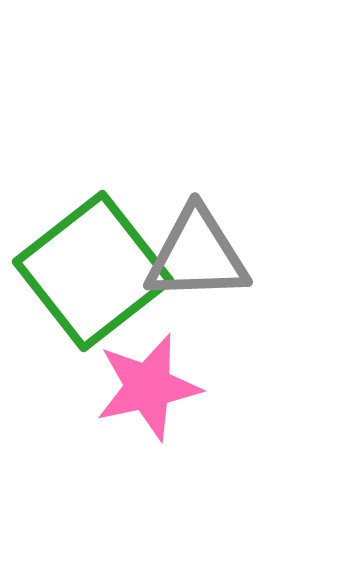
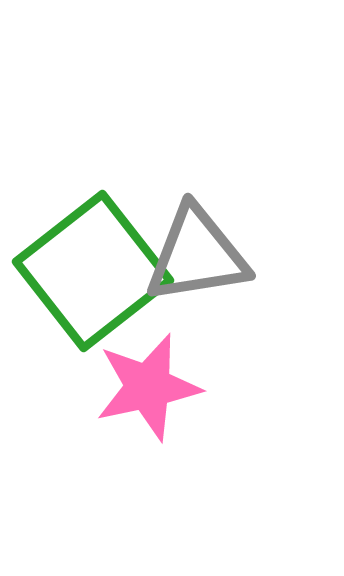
gray triangle: rotated 7 degrees counterclockwise
